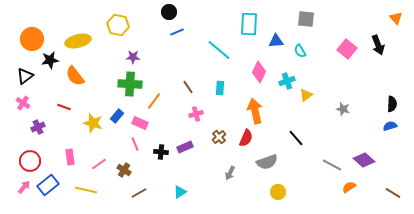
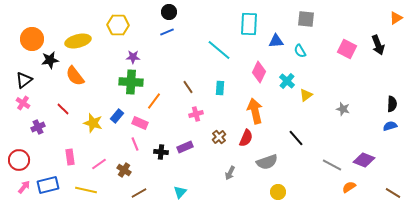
orange triangle at (396, 18): rotated 40 degrees clockwise
yellow hexagon at (118, 25): rotated 10 degrees counterclockwise
blue line at (177, 32): moved 10 px left
pink square at (347, 49): rotated 12 degrees counterclockwise
black triangle at (25, 76): moved 1 px left, 4 px down
cyan cross at (287, 81): rotated 28 degrees counterclockwise
green cross at (130, 84): moved 1 px right, 2 px up
red line at (64, 107): moved 1 px left, 2 px down; rotated 24 degrees clockwise
purple diamond at (364, 160): rotated 20 degrees counterclockwise
red circle at (30, 161): moved 11 px left, 1 px up
blue rectangle at (48, 185): rotated 25 degrees clockwise
cyan triangle at (180, 192): rotated 16 degrees counterclockwise
